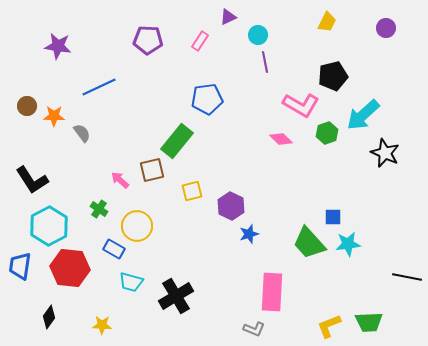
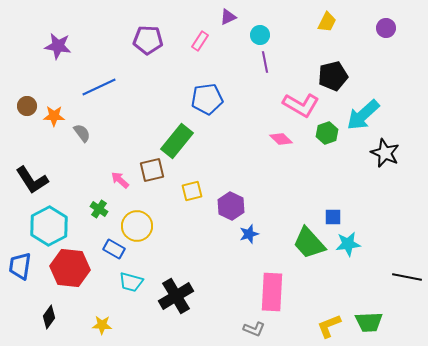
cyan circle at (258, 35): moved 2 px right
